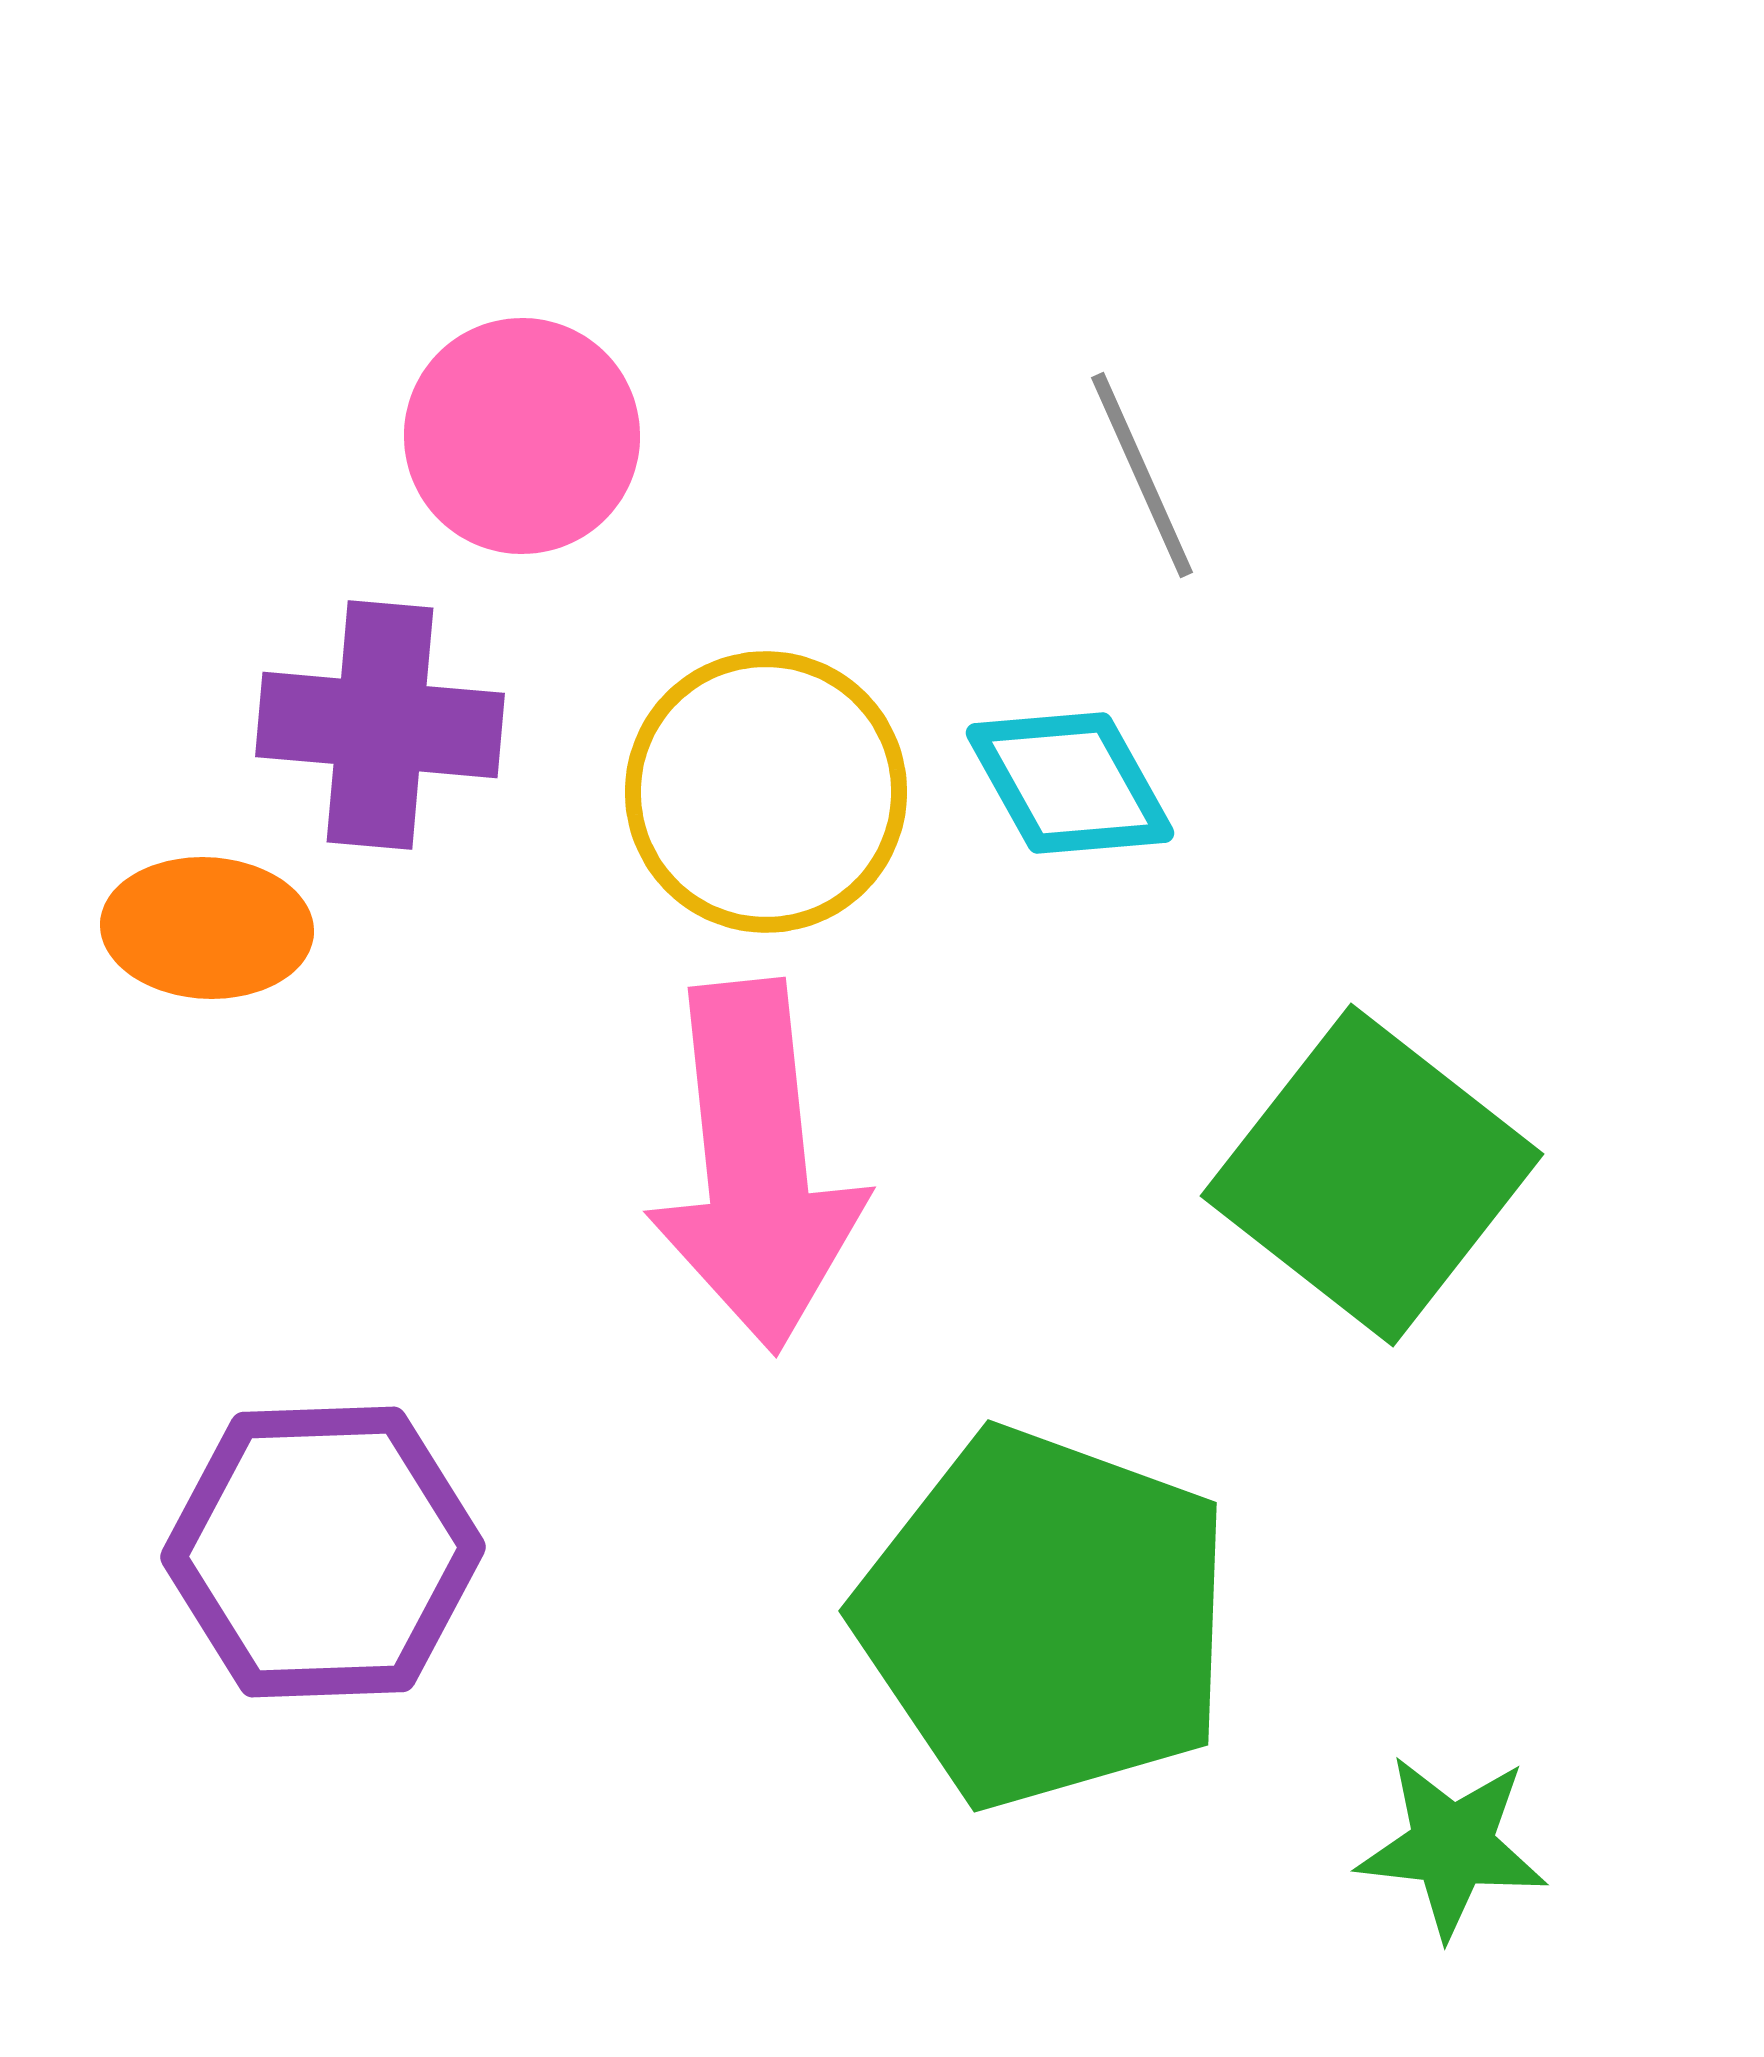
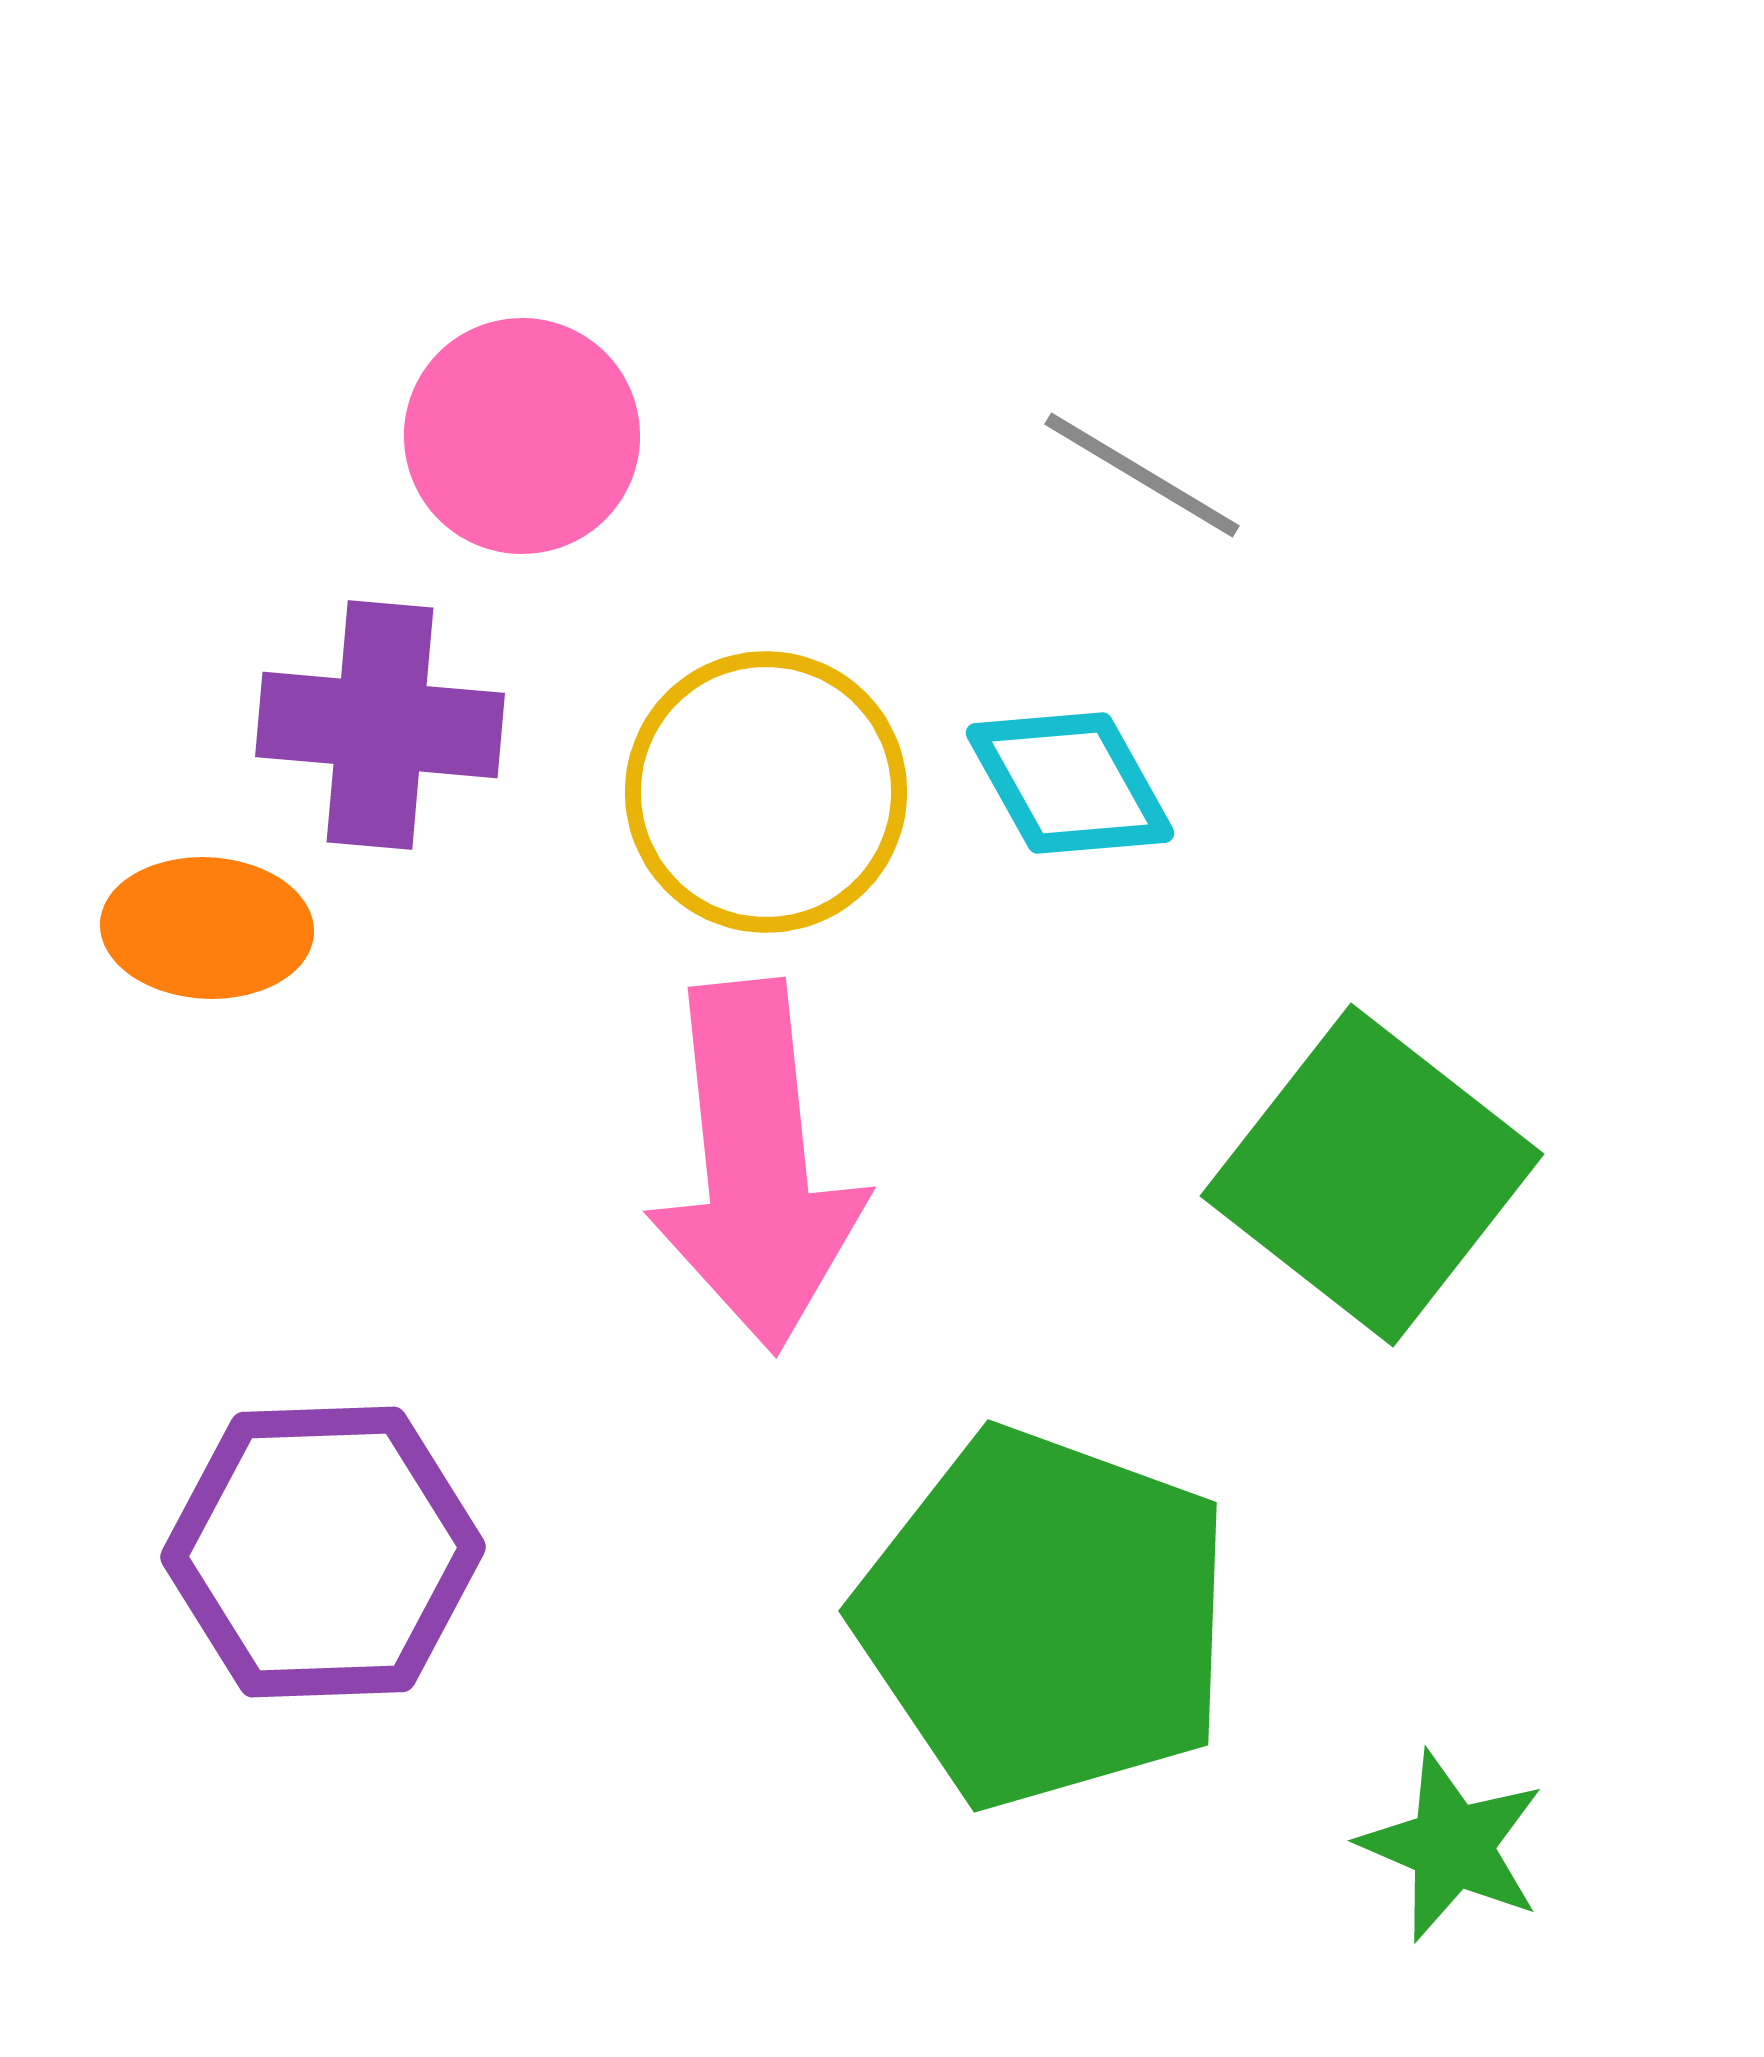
gray line: rotated 35 degrees counterclockwise
green star: rotated 17 degrees clockwise
